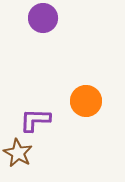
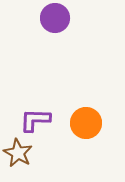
purple circle: moved 12 px right
orange circle: moved 22 px down
